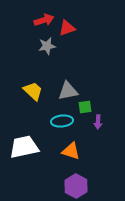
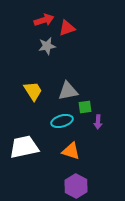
yellow trapezoid: rotated 15 degrees clockwise
cyan ellipse: rotated 10 degrees counterclockwise
